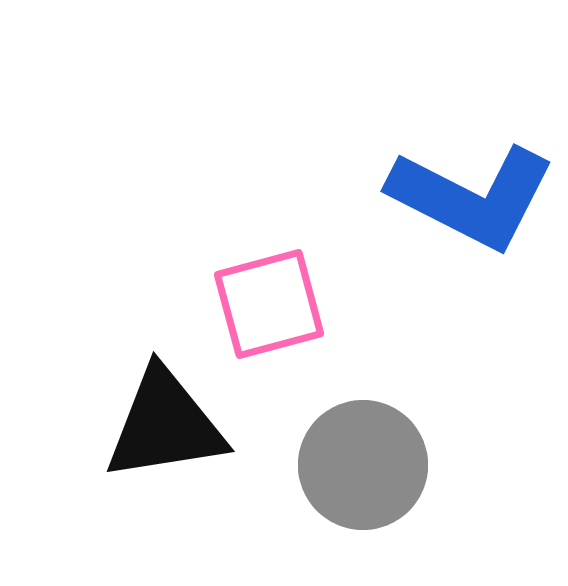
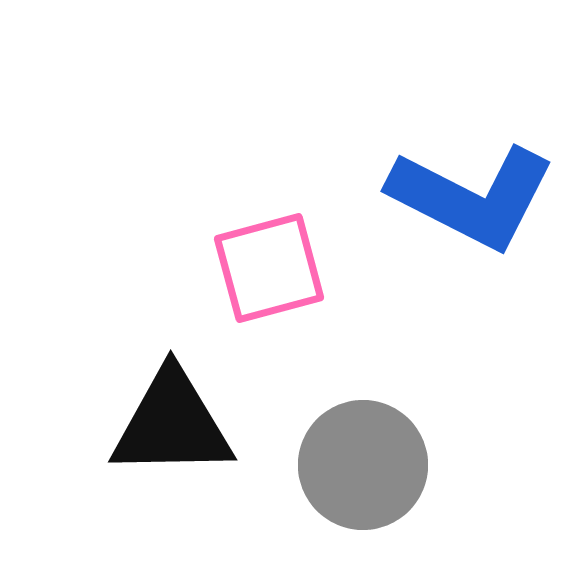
pink square: moved 36 px up
black triangle: moved 7 px right, 1 px up; rotated 8 degrees clockwise
